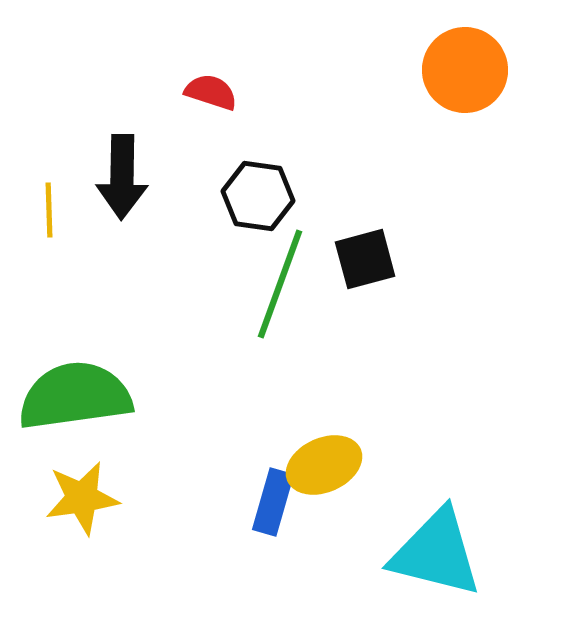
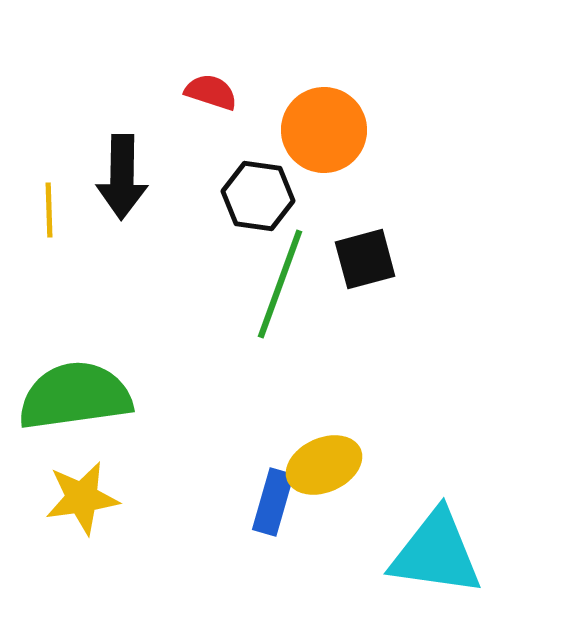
orange circle: moved 141 px left, 60 px down
cyan triangle: rotated 6 degrees counterclockwise
